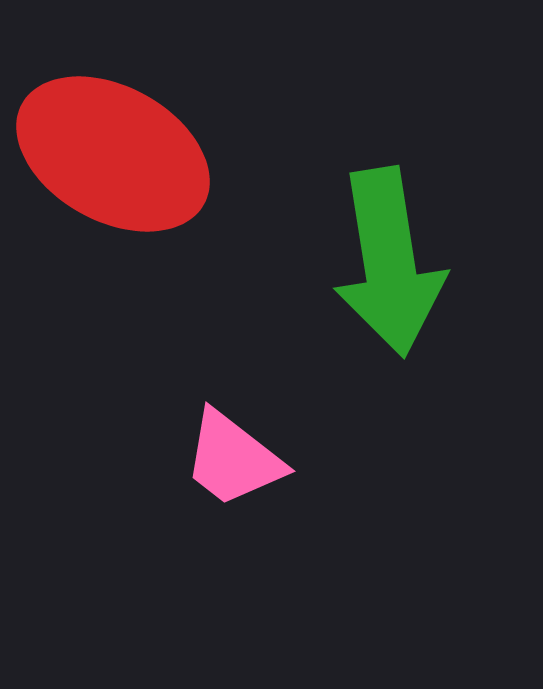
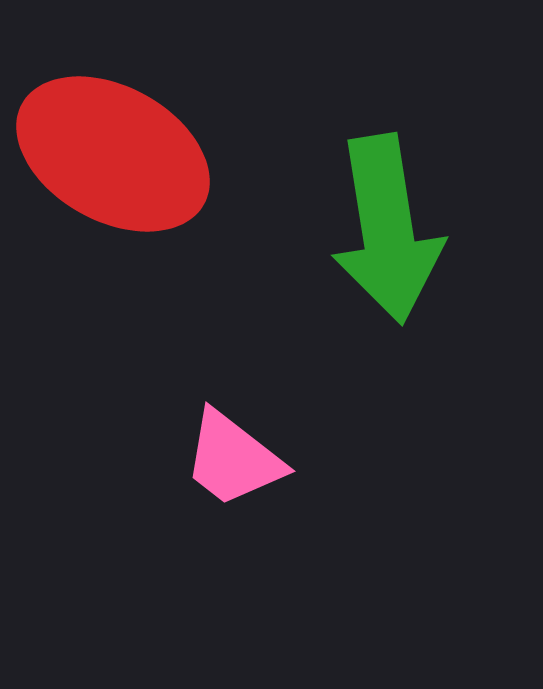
green arrow: moved 2 px left, 33 px up
